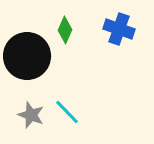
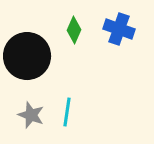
green diamond: moved 9 px right
cyan line: rotated 52 degrees clockwise
